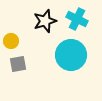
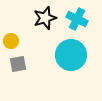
black star: moved 3 px up
